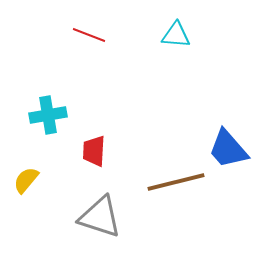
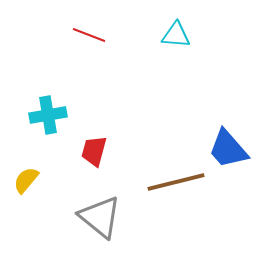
red trapezoid: rotated 12 degrees clockwise
gray triangle: rotated 21 degrees clockwise
